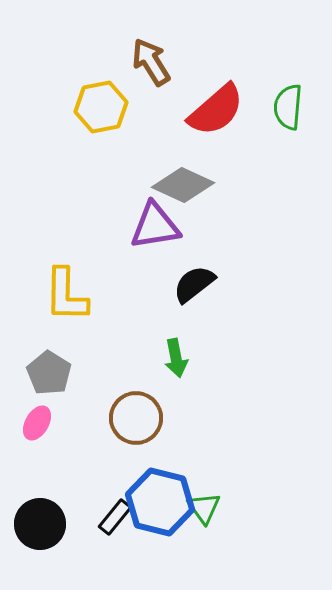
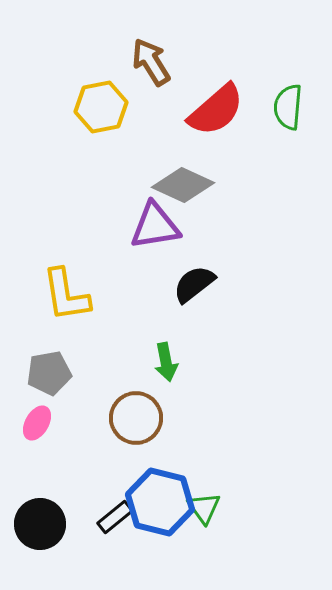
yellow L-shape: rotated 10 degrees counterclockwise
green arrow: moved 10 px left, 4 px down
gray pentagon: rotated 30 degrees clockwise
black rectangle: rotated 12 degrees clockwise
